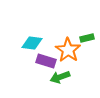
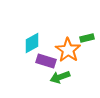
cyan diamond: rotated 35 degrees counterclockwise
